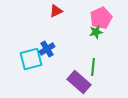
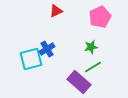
pink pentagon: moved 1 px left, 1 px up
green star: moved 5 px left, 15 px down
green line: rotated 54 degrees clockwise
